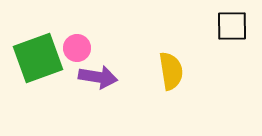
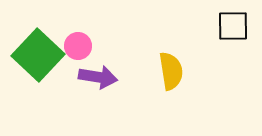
black square: moved 1 px right
pink circle: moved 1 px right, 2 px up
green square: moved 3 px up; rotated 27 degrees counterclockwise
